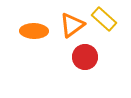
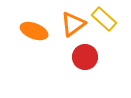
orange triangle: moved 1 px right, 1 px up
orange ellipse: rotated 20 degrees clockwise
